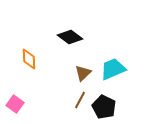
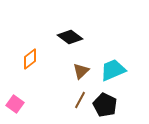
orange diamond: moved 1 px right; rotated 55 degrees clockwise
cyan trapezoid: moved 1 px down
brown triangle: moved 2 px left, 2 px up
black pentagon: moved 1 px right, 2 px up
